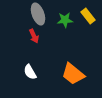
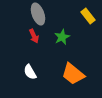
green star: moved 3 px left, 17 px down; rotated 21 degrees counterclockwise
